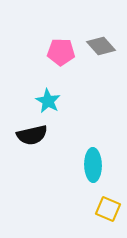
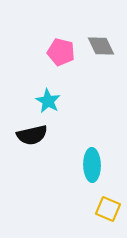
gray diamond: rotated 16 degrees clockwise
pink pentagon: rotated 12 degrees clockwise
cyan ellipse: moved 1 px left
